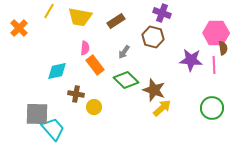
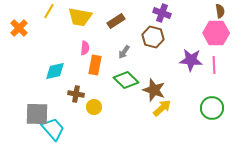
brown semicircle: moved 3 px left, 37 px up
orange rectangle: rotated 48 degrees clockwise
cyan diamond: moved 2 px left
